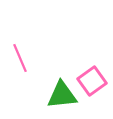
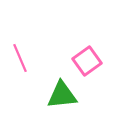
pink square: moved 5 px left, 20 px up
